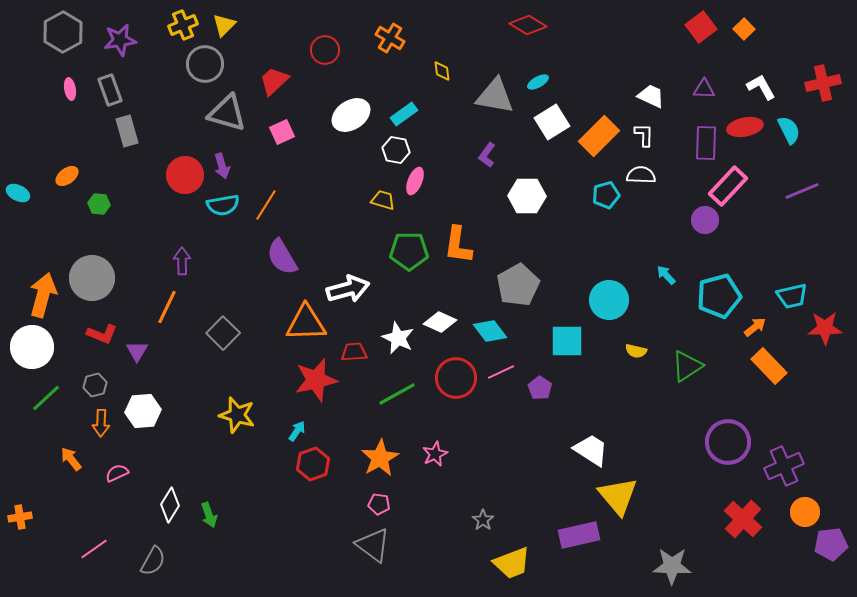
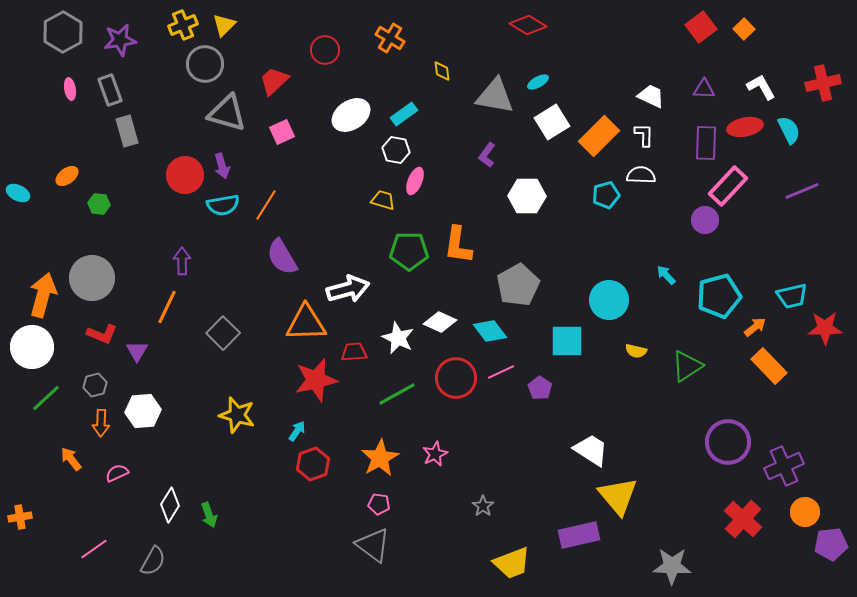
gray star at (483, 520): moved 14 px up
